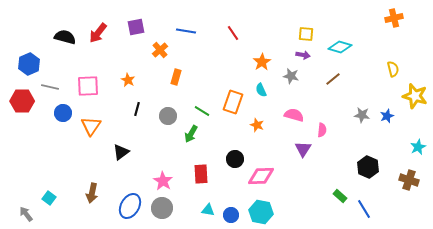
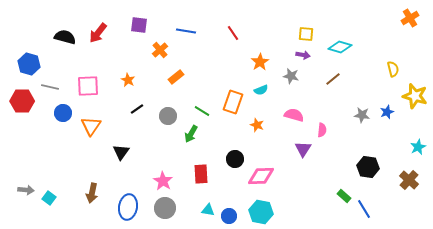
orange cross at (394, 18): moved 16 px right; rotated 18 degrees counterclockwise
purple square at (136, 27): moved 3 px right, 2 px up; rotated 18 degrees clockwise
orange star at (262, 62): moved 2 px left
blue hexagon at (29, 64): rotated 20 degrees counterclockwise
orange rectangle at (176, 77): rotated 35 degrees clockwise
cyan semicircle at (261, 90): rotated 88 degrees counterclockwise
black line at (137, 109): rotated 40 degrees clockwise
blue star at (387, 116): moved 4 px up
black triangle at (121, 152): rotated 18 degrees counterclockwise
black hexagon at (368, 167): rotated 15 degrees counterclockwise
brown cross at (409, 180): rotated 24 degrees clockwise
green rectangle at (340, 196): moved 4 px right
blue ellipse at (130, 206): moved 2 px left, 1 px down; rotated 20 degrees counterclockwise
gray circle at (162, 208): moved 3 px right
gray arrow at (26, 214): moved 24 px up; rotated 133 degrees clockwise
blue circle at (231, 215): moved 2 px left, 1 px down
